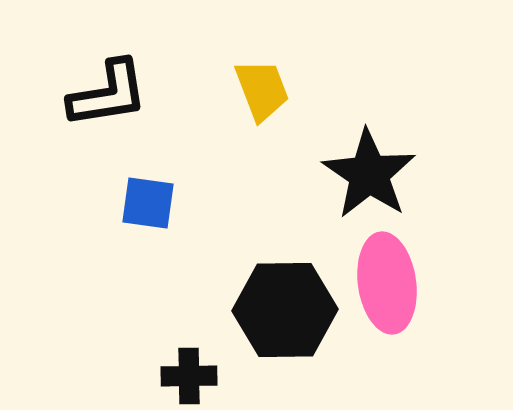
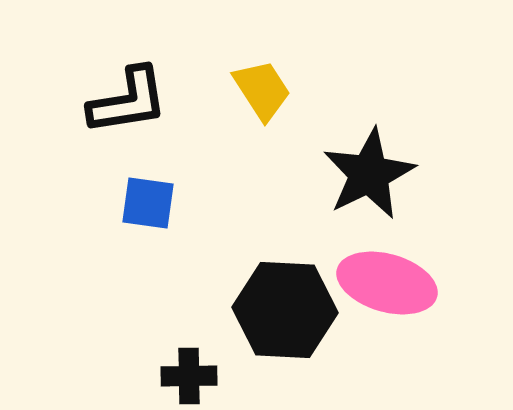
yellow trapezoid: rotated 12 degrees counterclockwise
black L-shape: moved 20 px right, 7 px down
black star: rotated 12 degrees clockwise
pink ellipse: rotated 66 degrees counterclockwise
black hexagon: rotated 4 degrees clockwise
